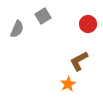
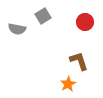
red circle: moved 3 px left, 2 px up
gray semicircle: rotated 78 degrees clockwise
brown L-shape: rotated 100 degrees clockwise
